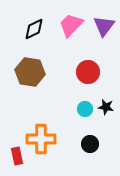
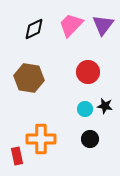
purple triangle: moved 1 px left, 1 px up
brown hexagon: moved 1 px left, 6 px down
black star: moved 1 px left, 1 px up
black circle: moved 5 px up
